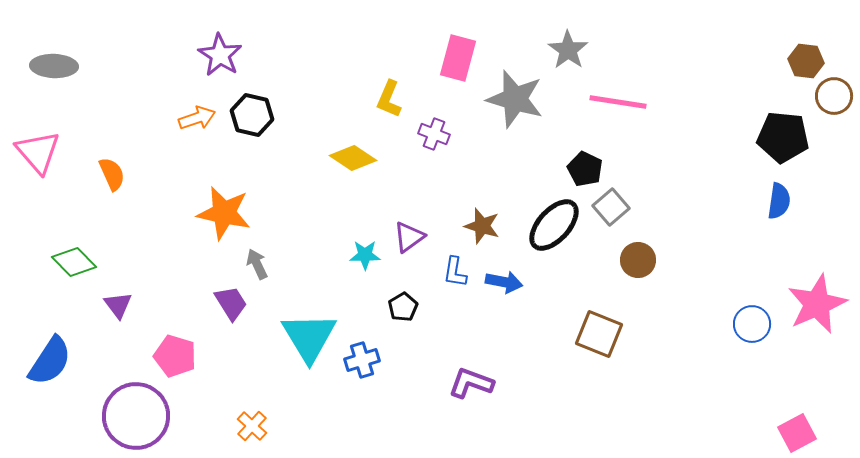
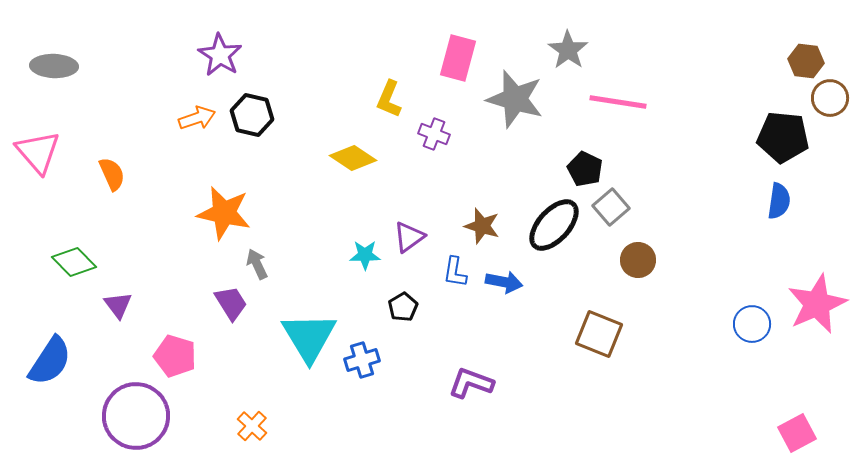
brown circle at (834, 96): moved 4 px left, 2 px down
